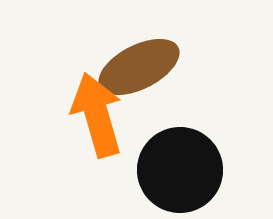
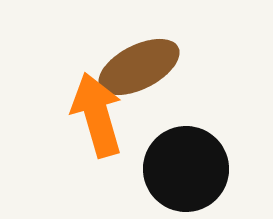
black circle: moved 6 px right, 1 px up
